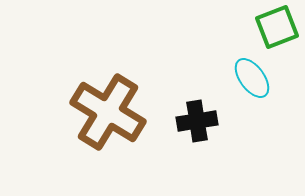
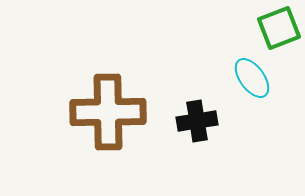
green square: moved 2 px right, 1 px down
brown cross: rotated 32 degrees counterclockwise
